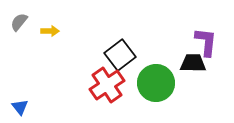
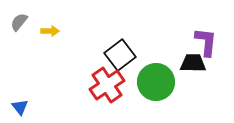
green circle: moved 1 px up
